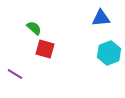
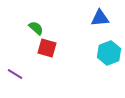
blue triangle: moved 1 px left
green semicircle: moved 2 px right
red square: moved 2 px right, 1 px up
